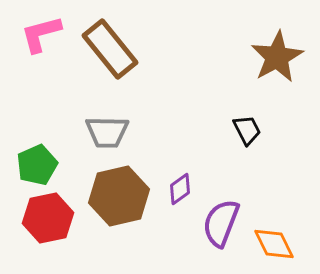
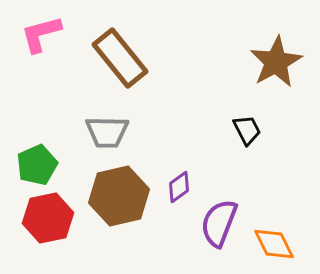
brown rectangle: moved 10 px right, 9 px down
brown star: moved 1 px left, 5 px down
purple diamond: moved 1 px left, 2 px up
purple semicircle: moved 2 px left
